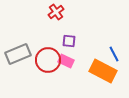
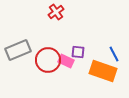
purple square: moved 9 px right, 11 px down
gray rectangle: moved 4 px up
orange rectangle: rotated 8 degrees counterclockwise
